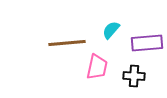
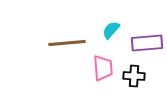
pink trapezoid: moved 6 px right, 1 px down; rotated 16 degrees counterclockwise
